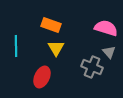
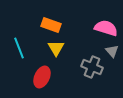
cyan line: moved 3 px right, 2 px down; rotated 20 degrees counterclockwise
gray triangle: moved 3 px right, 1 px up
